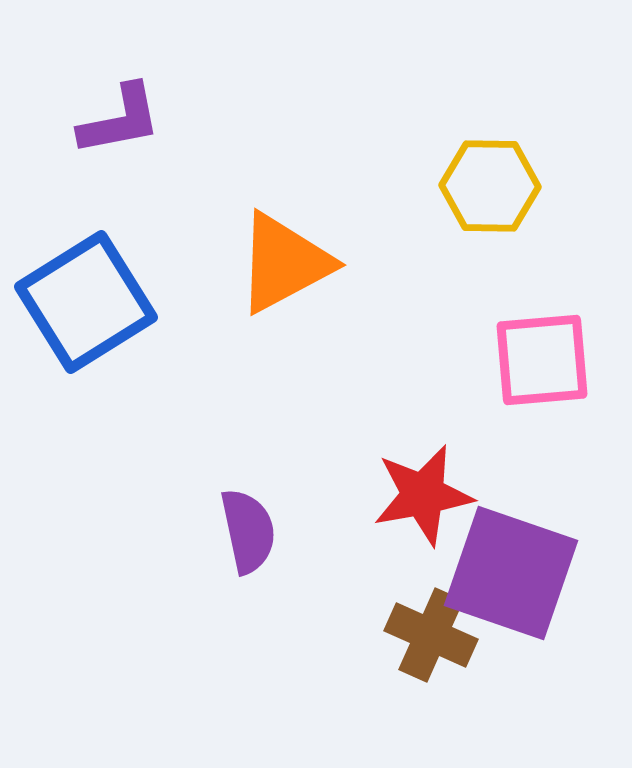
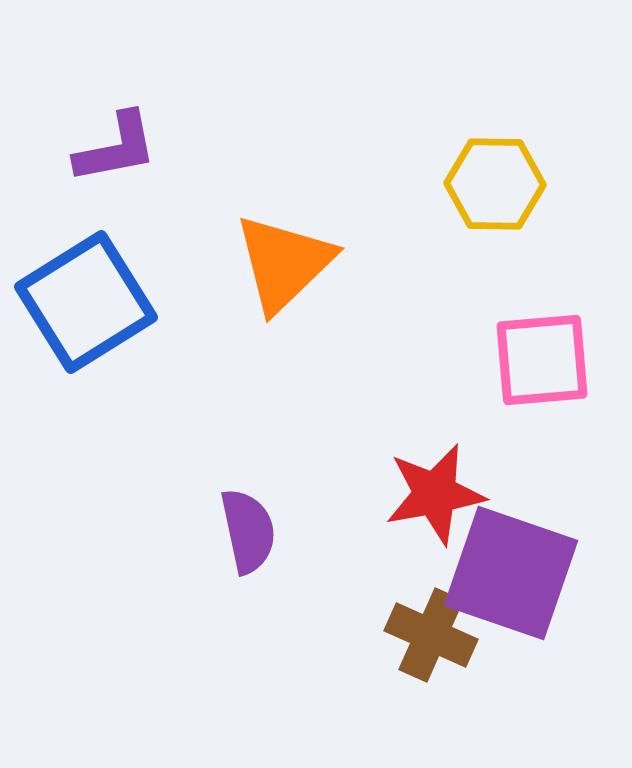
purple L-shape: moved 4 px left, 28 px down
yellow hexagon: moved 5 px right, 2 px up
orange triangle: rotated 16 degrees counterclockwise
red star: moved 12 px right, 1 px up
